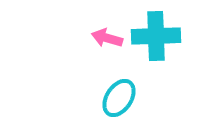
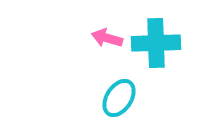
cyan cross: moved 7 px down
